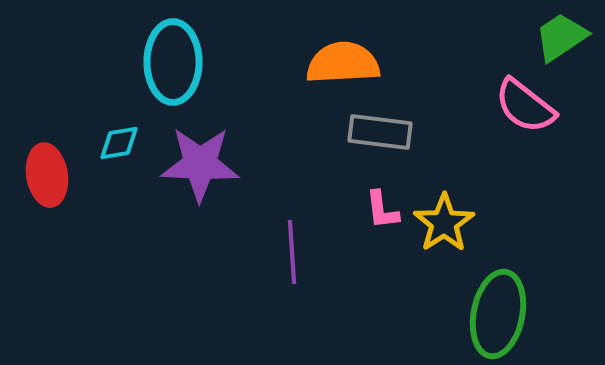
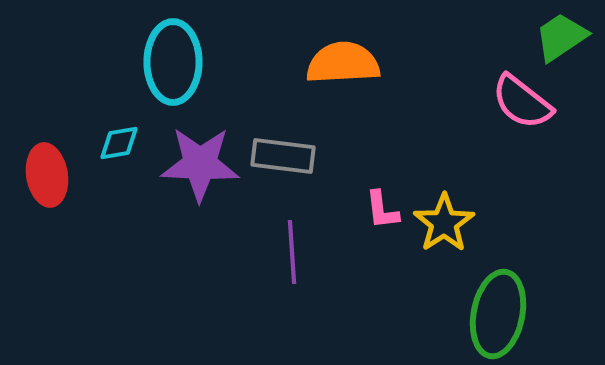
pink semicircle: moved 3 px left, 4 px up
gray rectangle: moved 97 px left, 24 px down
